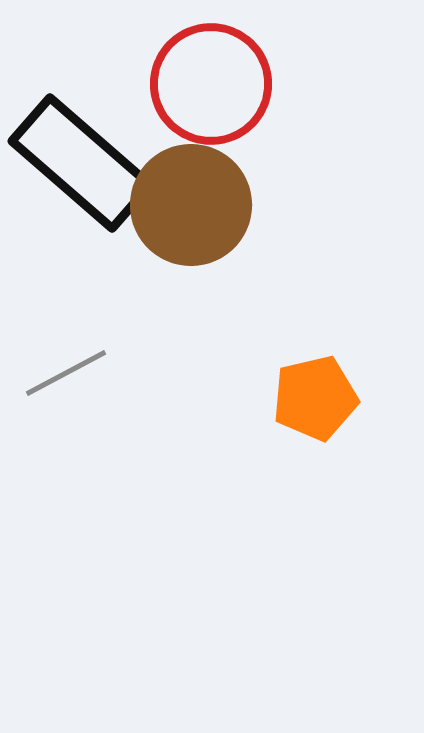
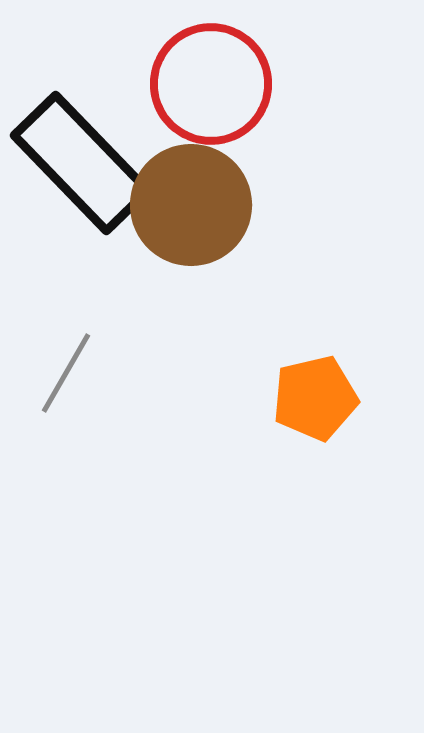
black rectangle: rotated 5 degrees clockwise
gray line: rotated 32 degrees counterclockwise
